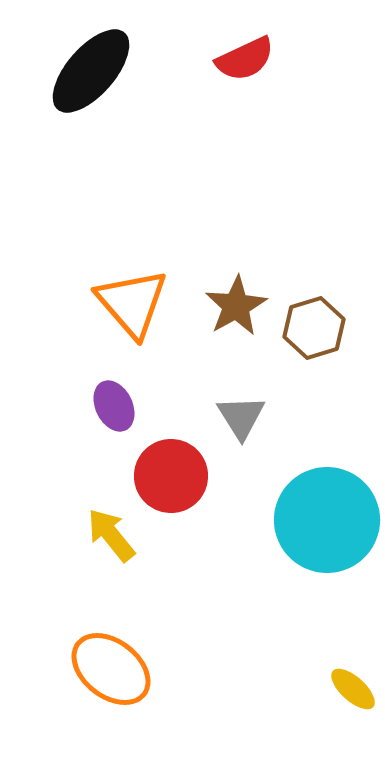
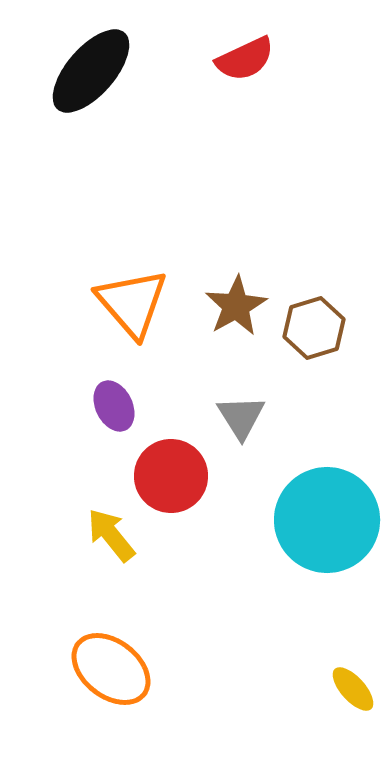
yellow ellipse: rotated 6 degrees clockwise
